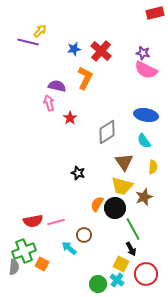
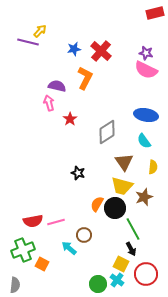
purple star: moved 3 px right
red star: moved 1 px down
green cross: moved 1 px left, 1 px up
gray semicircle: moved 1 px right, 18 px down
